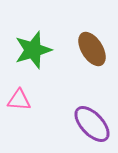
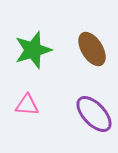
pink triangle: moved 8 px right, 5 px down
purple ellipse: moved 2 px right, 10 px up
